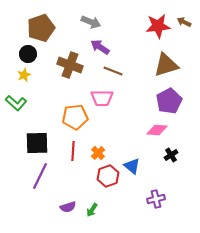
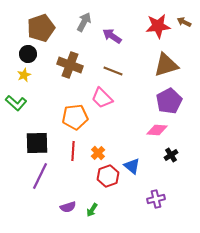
gray arrow: moved 7 px left; rotated 84 degrees counterclockwise
purple arrow: moved 12 px right, 11 px up
pink trapezoid: rotated 45 degrees clockwise
